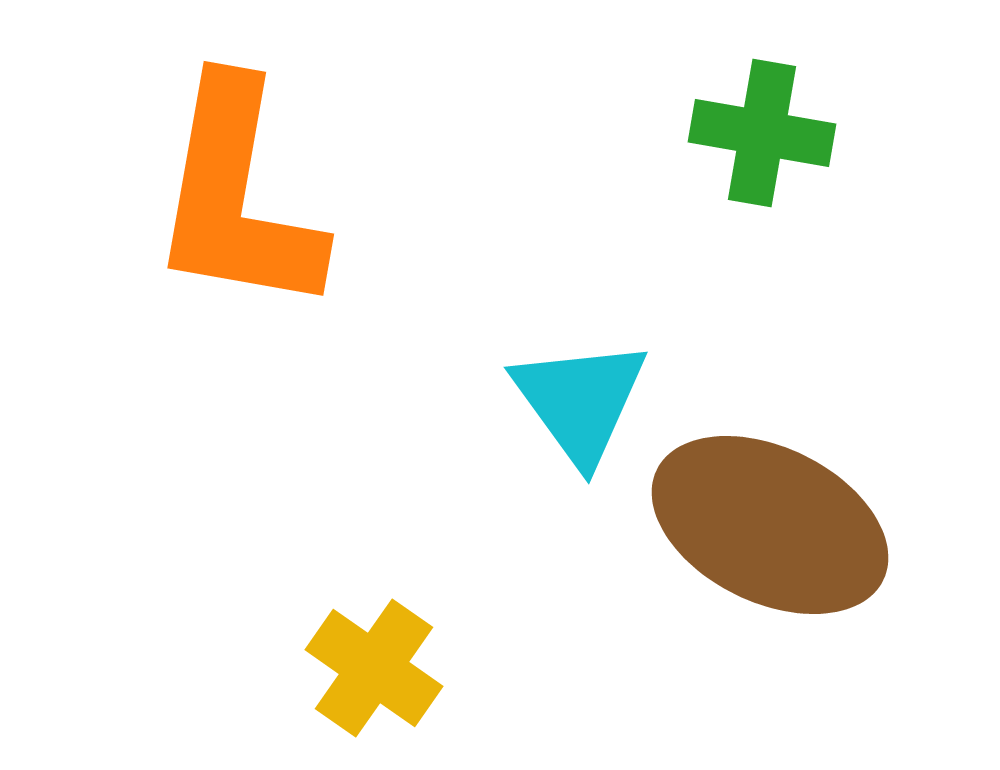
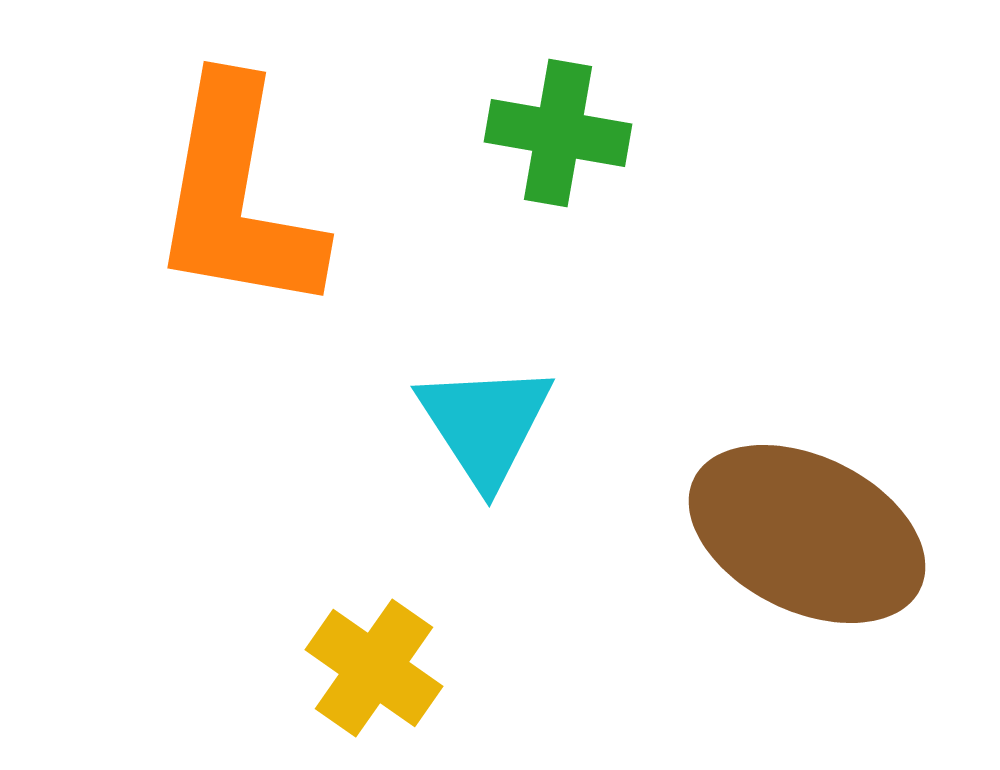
green cross: moved 204 px left
cyan triangle: moved 95 px left, 23 px down; rotated 3 degrees clockwise
brown ellipse: moved 37 px right, 9 px down
